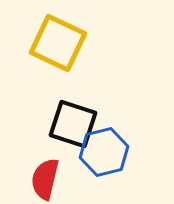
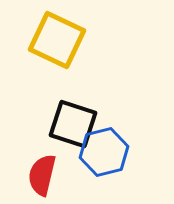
yellow square: moved 1 px left, 3 px up
red semicircle: moved 3 px left, 4 px up
